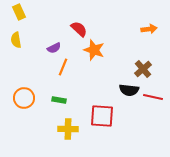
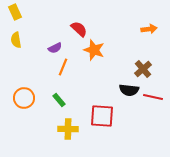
yellow rectangle: moved 4 px left
purple semicircle: moved 1 px right
green rectangle: rotated 40 degrees clockwise
